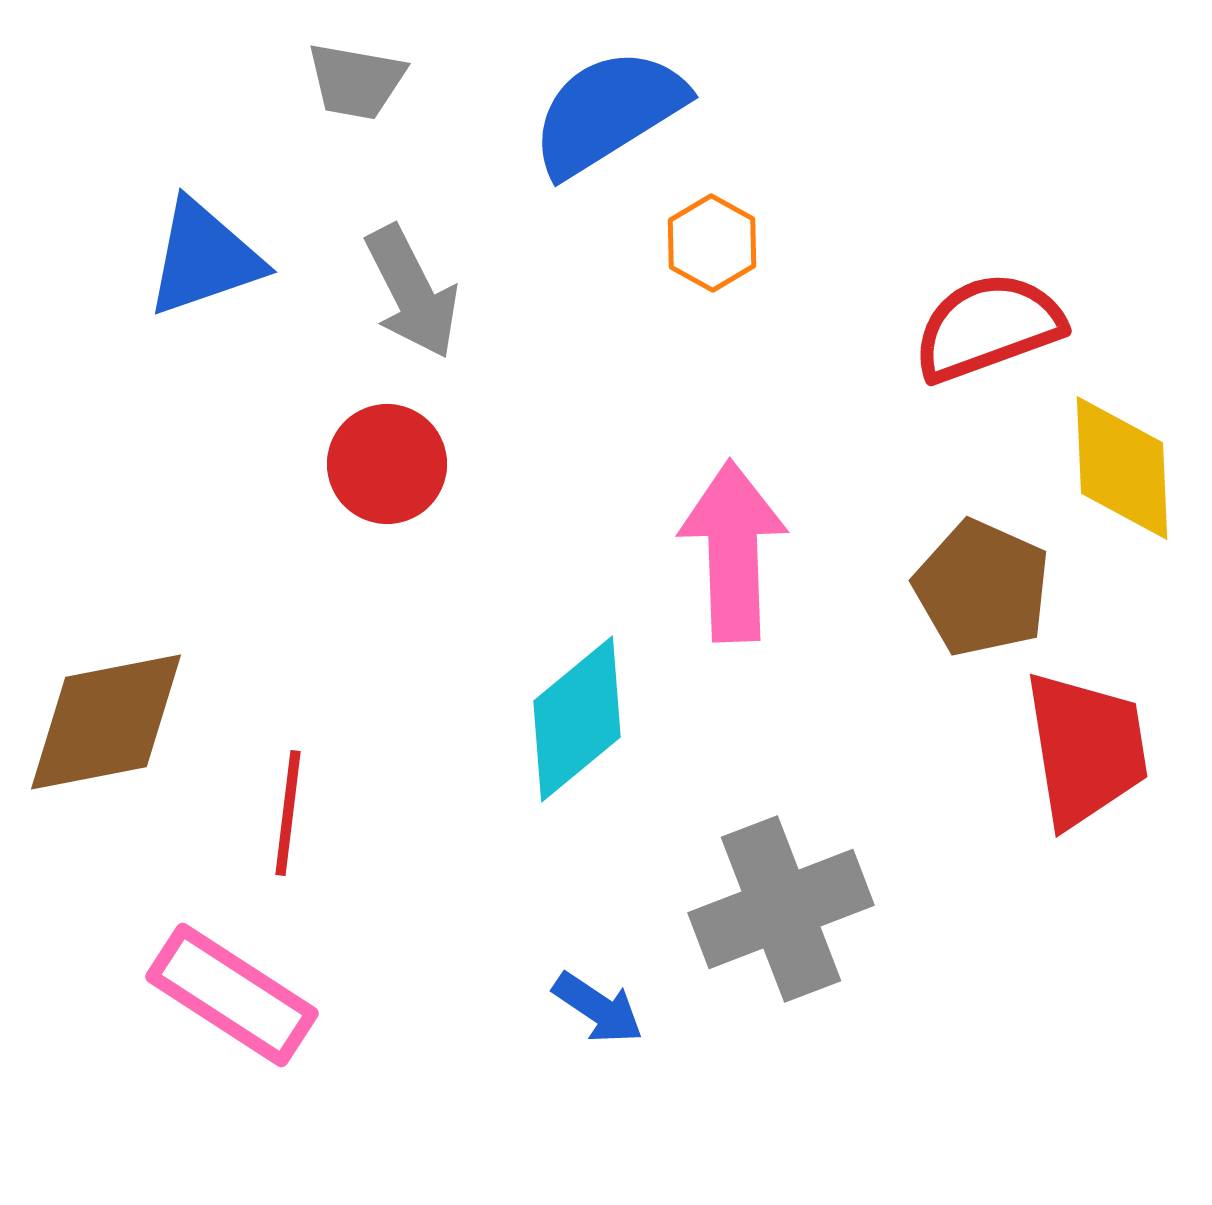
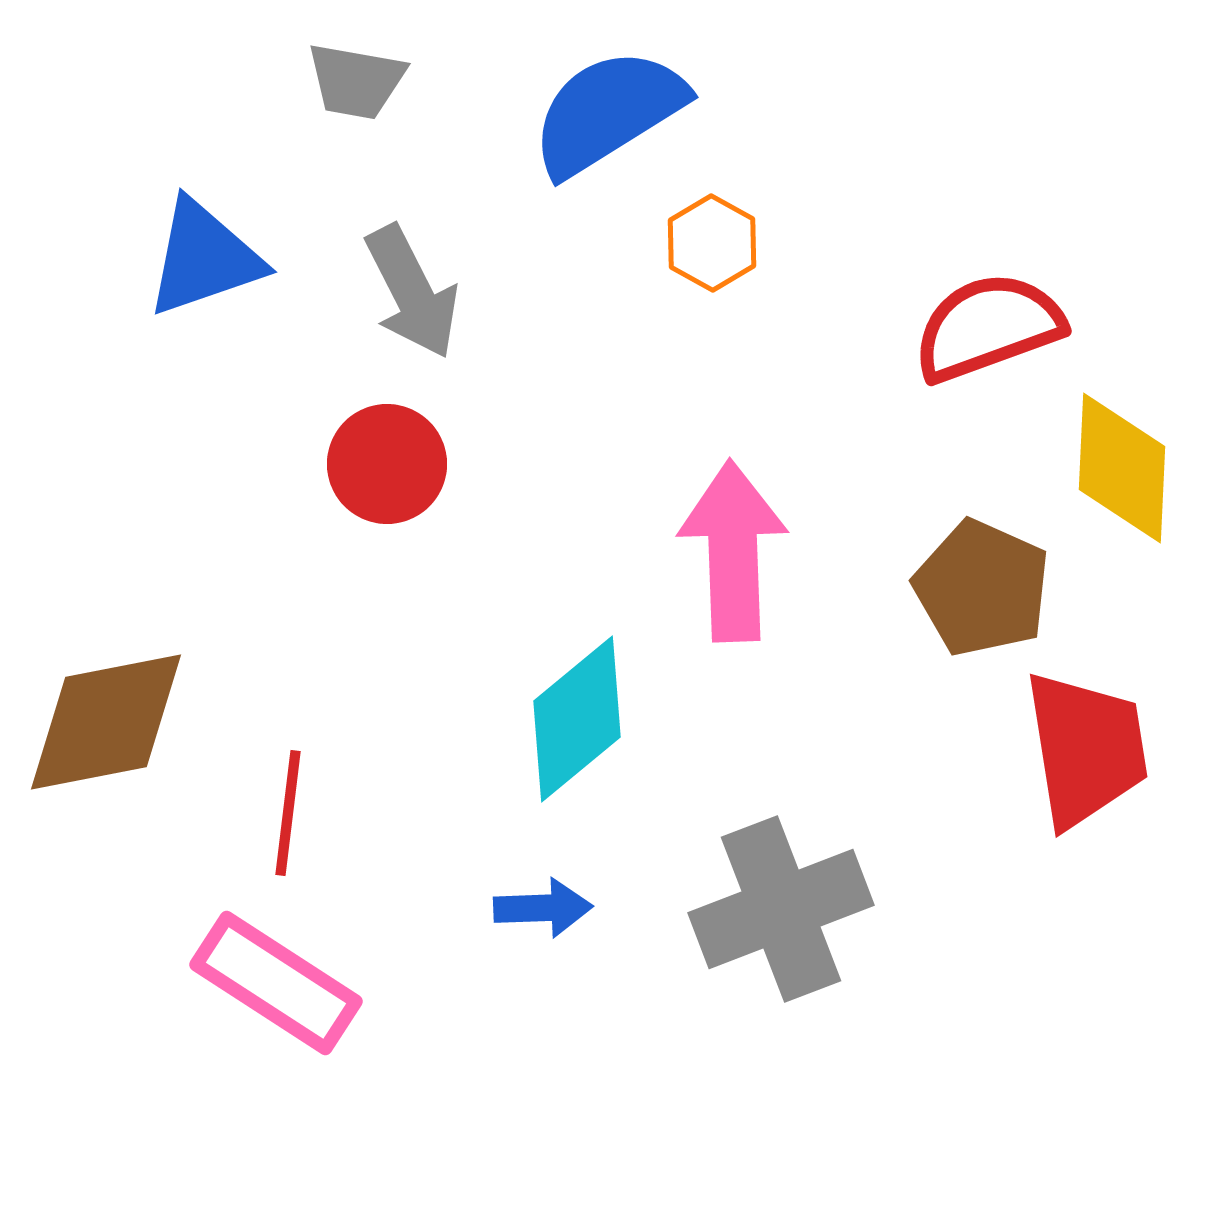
yellow diamond: rotated 5 degrees clockwise
pink rectangle: moved 44 px right, 12 px up
blue arrow: moved 55 px left, 100 px up; rotated 36 degrees counterclockwise
